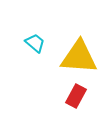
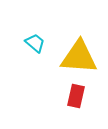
red rectangle: rotated 15 degrees counterclockwise
